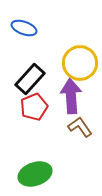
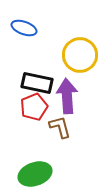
yellow circle: moved 8 px up
black rectangle: moved 7 px right, 4 px down; rotated 60 degrees clockwise
purple arrow: moved 4 px left
brown L-shape: moved 20 px left; rotated 20 degrees clockwise
